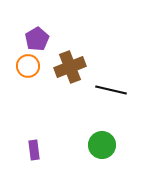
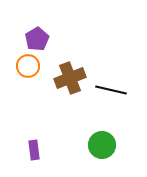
brown cross: moved 11 px down
